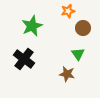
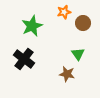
orange star: moved 4 px left, 1 px down
brown circle: moved 5 px up
